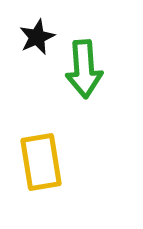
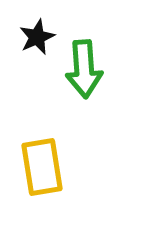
yellow rectangle: moved 1 px right, 5 px down
